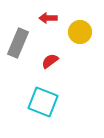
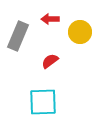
red arrow: moved 2 px right, 1 px down
gray rectangle: moved 7 px up
cyan square: rotated 24 degrees counterclockwise
